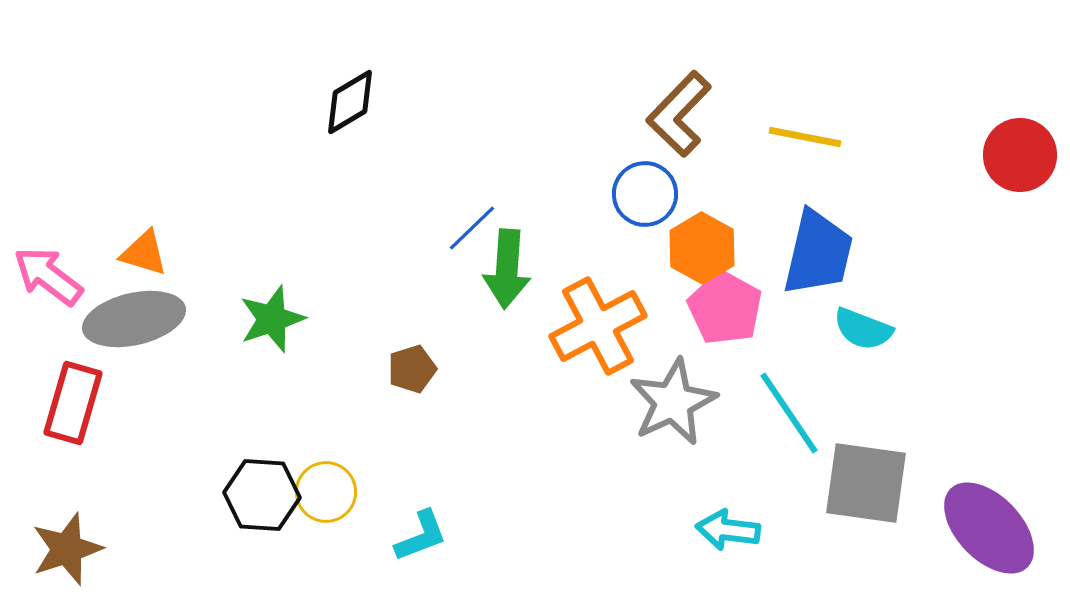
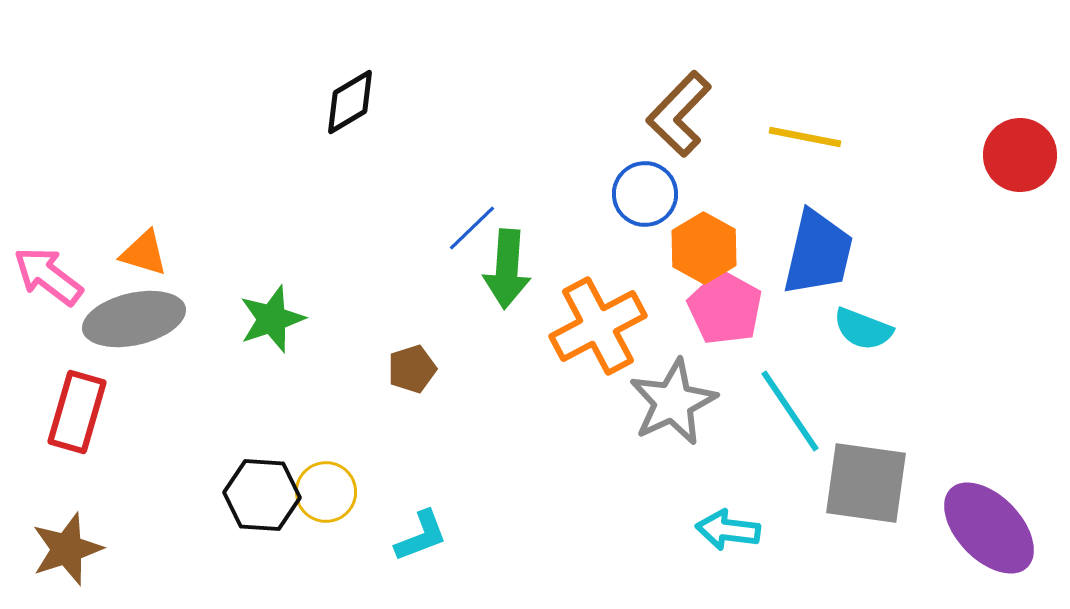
orange hexagon: moved 2 px right
red rectangle: moved 4 px right, 9 px down
cyan line: moved 1 px right, 2 px up
